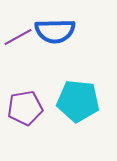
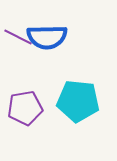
blue semicircle: moved 8 px left, 6 px down
purple line: rotated 56 degrees clockwise
